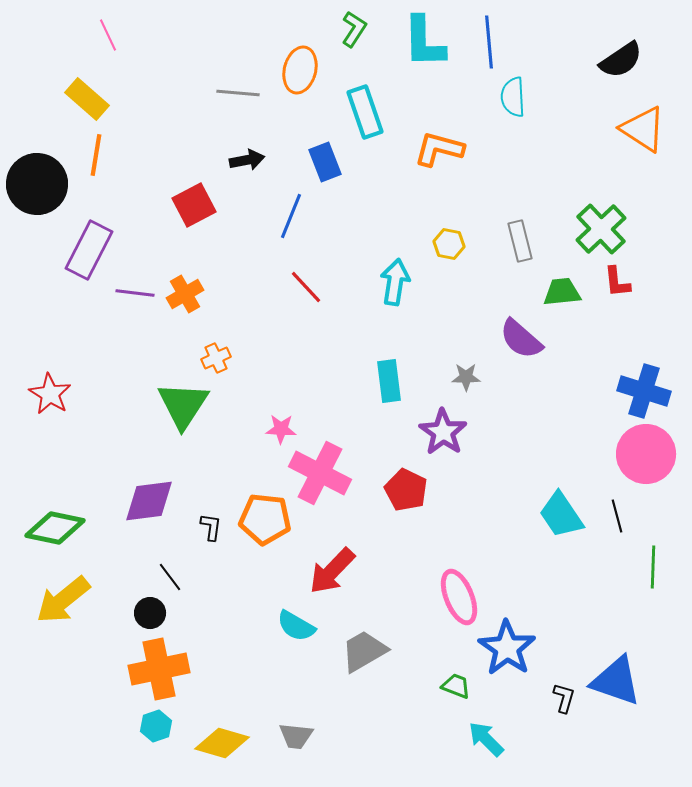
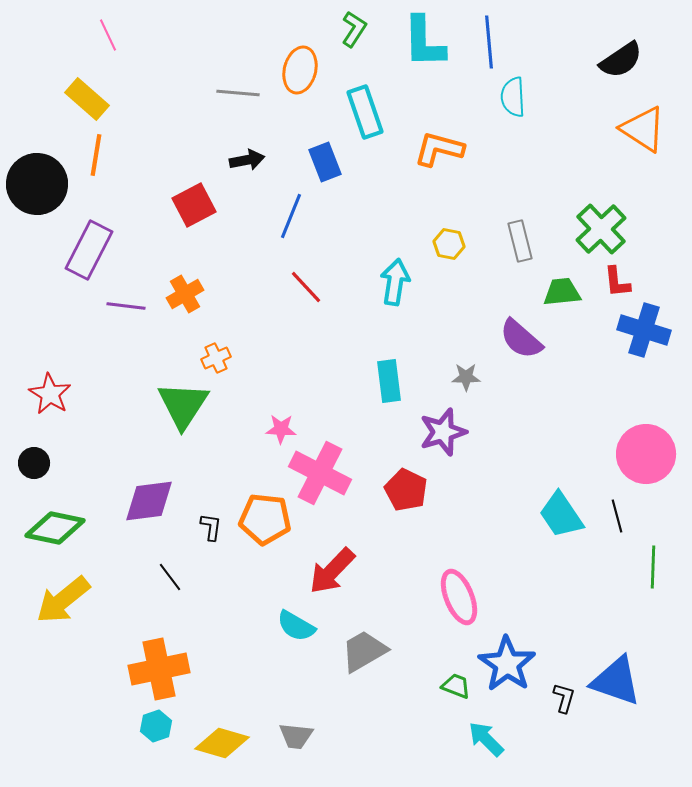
purple line at (135, 293): moved 9 px left, 13 px down
blue cross at (644, 391): moved 61 px up
purple star at (443, 432): rotated 21 degrees clockwise
black circle at (150, 613): moved 116 px left, 150 px up
blue star at (507, 648): moved 16 px down
